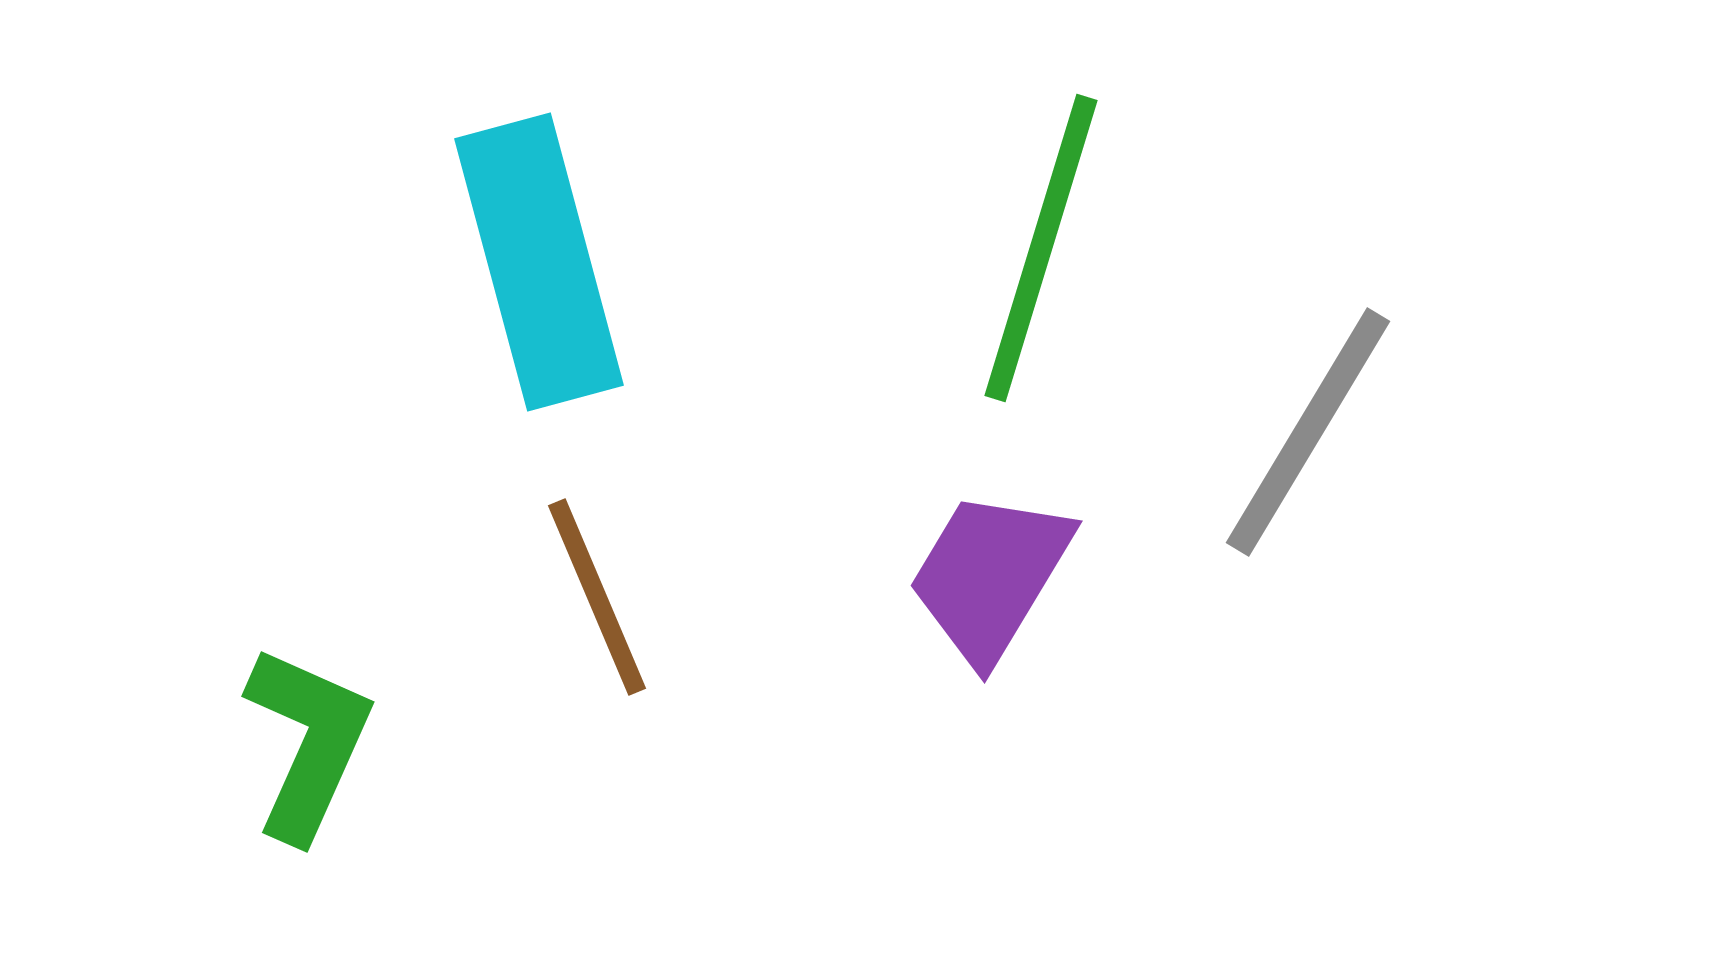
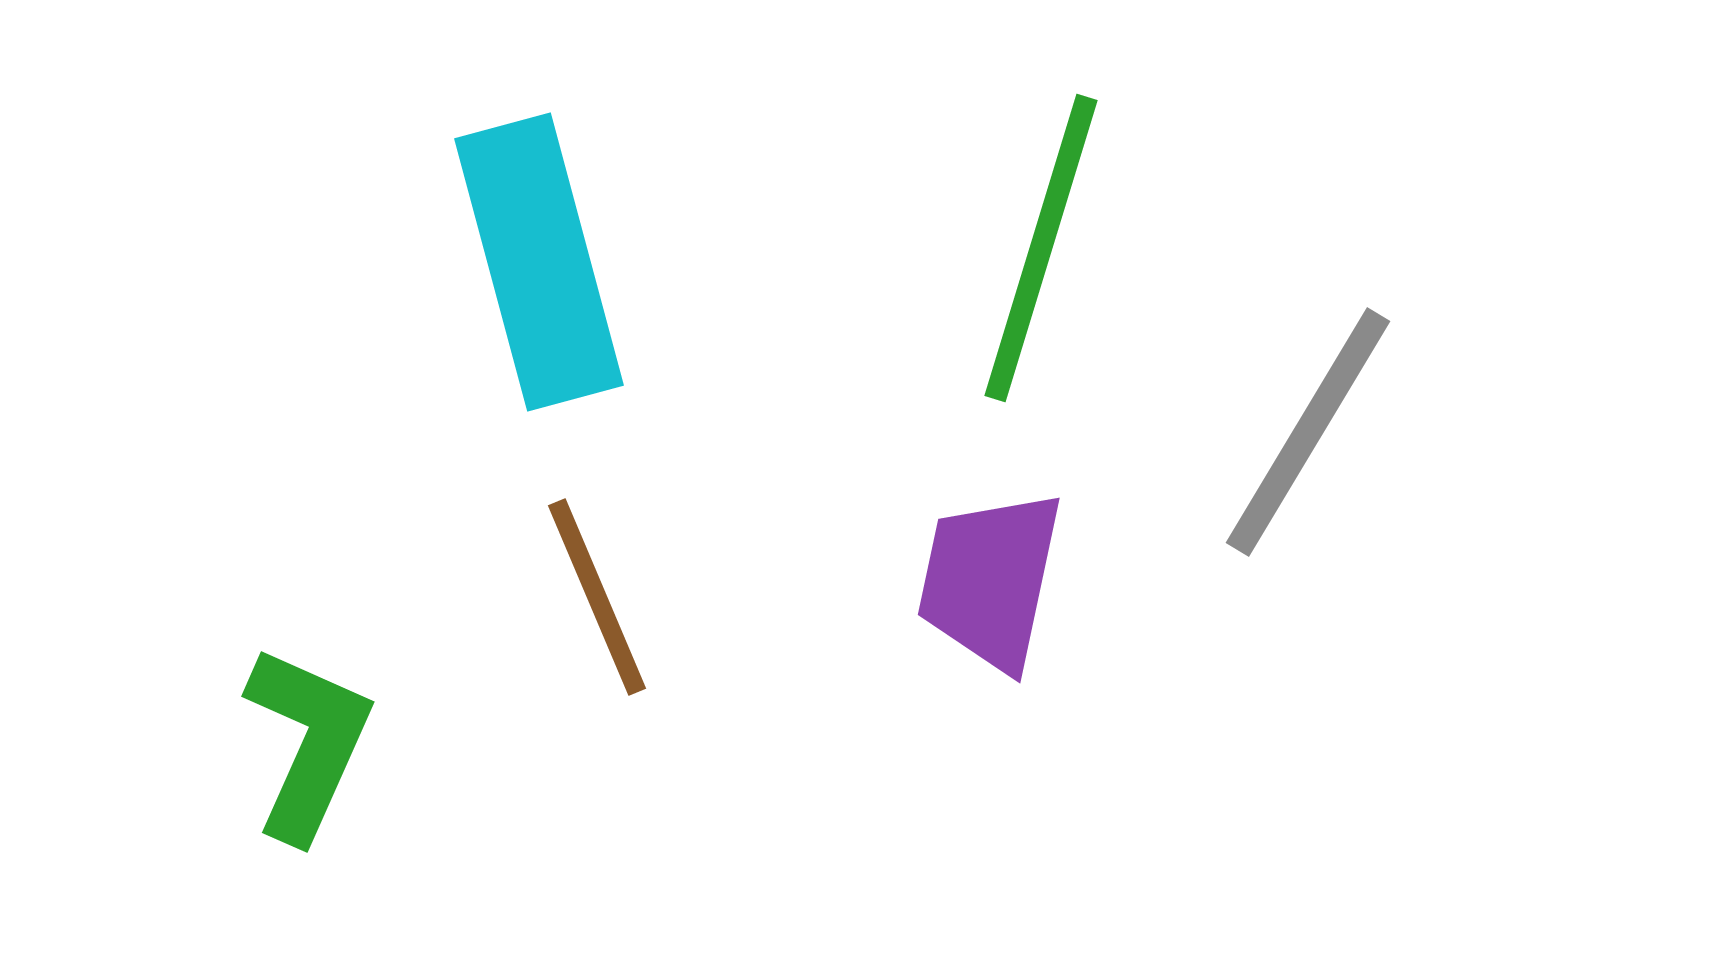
purple trapezoid: moved 4 px down; rotated 19 degrees counterclockwise
